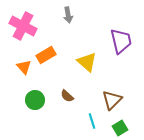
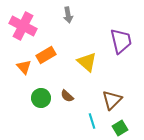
green circle: moved 6 px right, 2 px up
